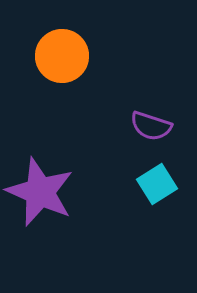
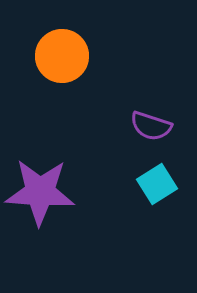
purple star: rotated 20 degrees counterclockwise
